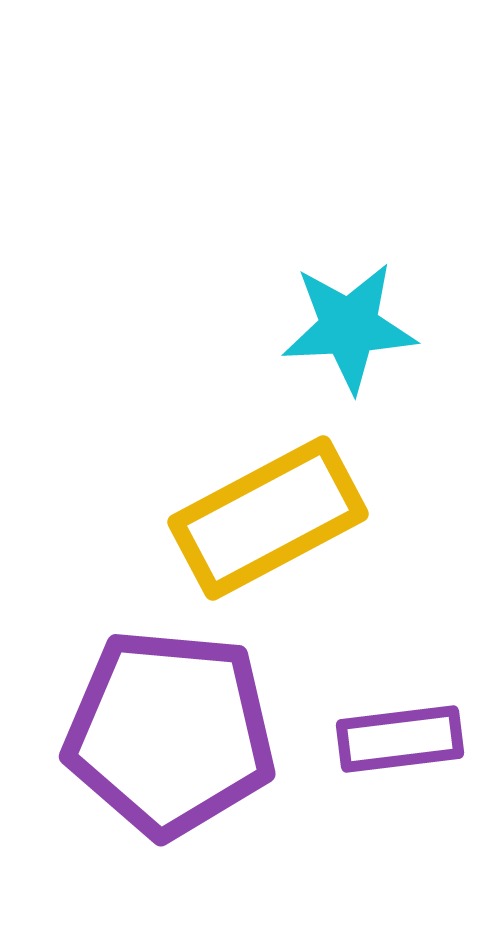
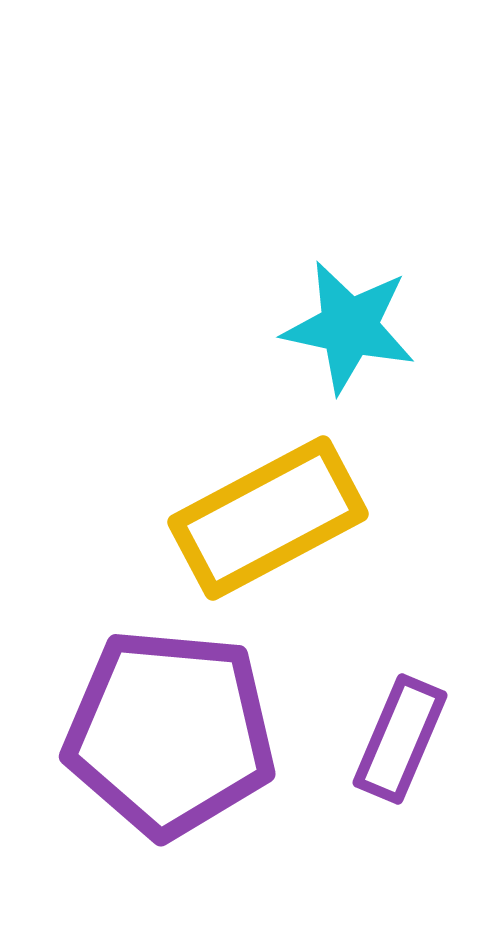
cyan star: rotated 15 degrees clockwise
purple rectangle: rotated 60 degrees counterclockwise
